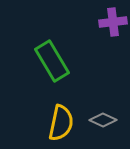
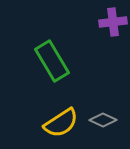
yellow semicircle: rotated 45 degrees clockwise
